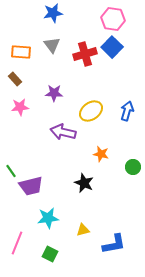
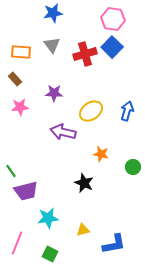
purple trapezoid: moved 5 px left, 5 px down
